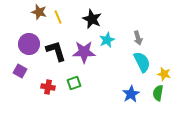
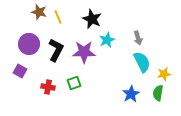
black L-shape: moved 1 px up; rotated 45 degrees clockwise
yellow star: rotated 24 degrees counterclockwise
